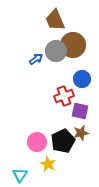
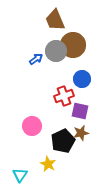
pink circle: moved 5 px left, 16 px up
